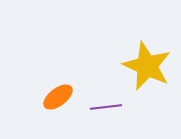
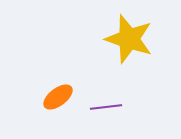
yellow star: moved 18 px left, 27 px up; rotated 6 degrees counterclockwise
